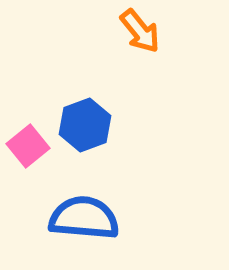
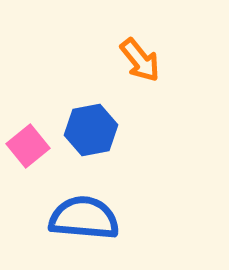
orange arrow: moved 29 px down
blue hexagon: moved 6 px right, 5 px down; rotated 9 degrees clockwise
